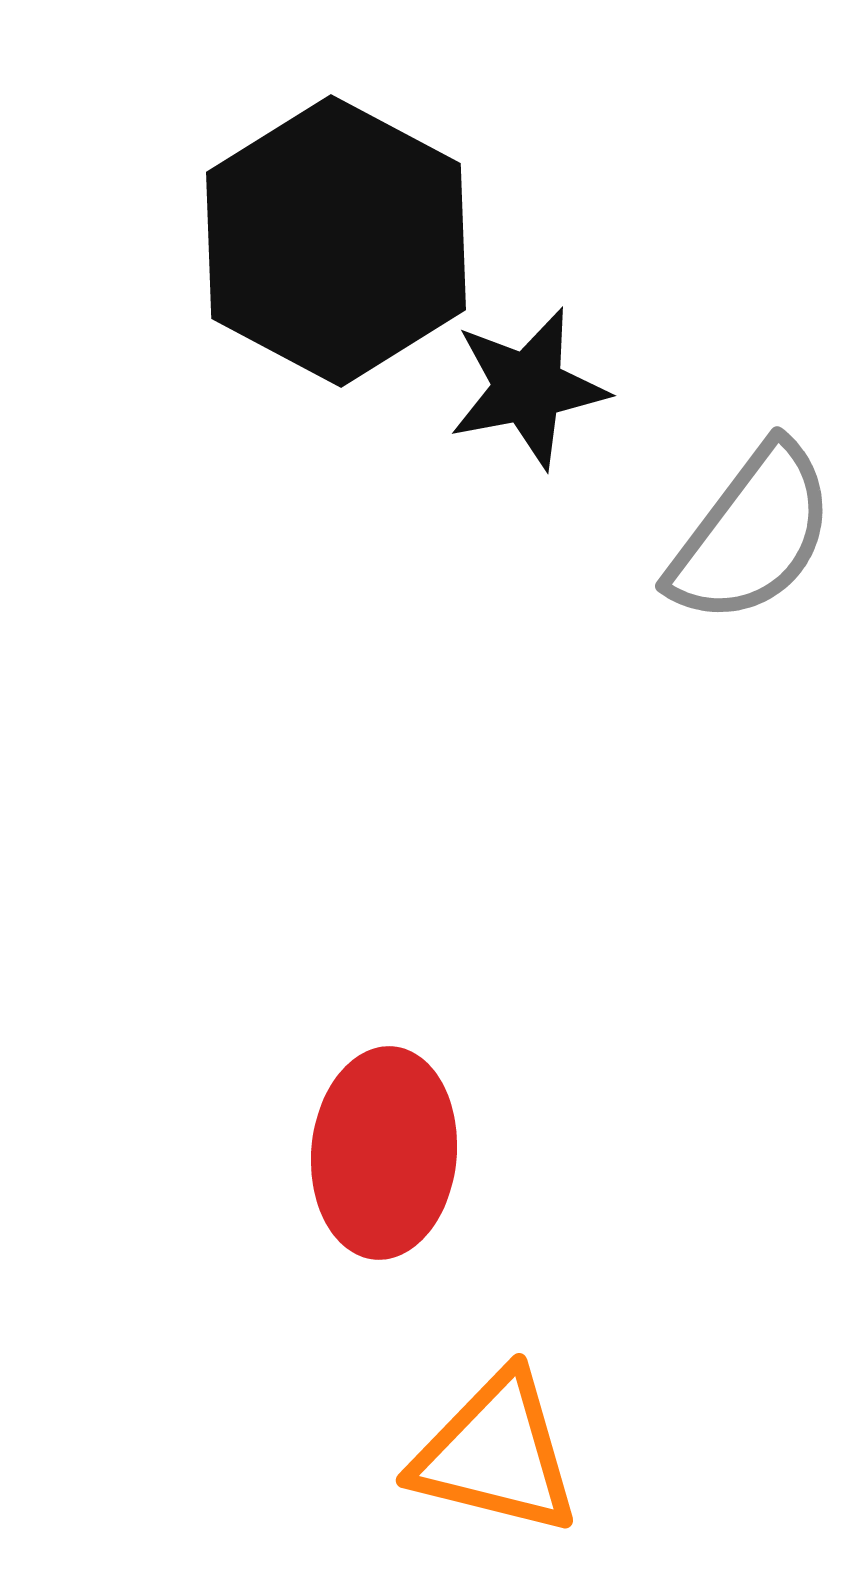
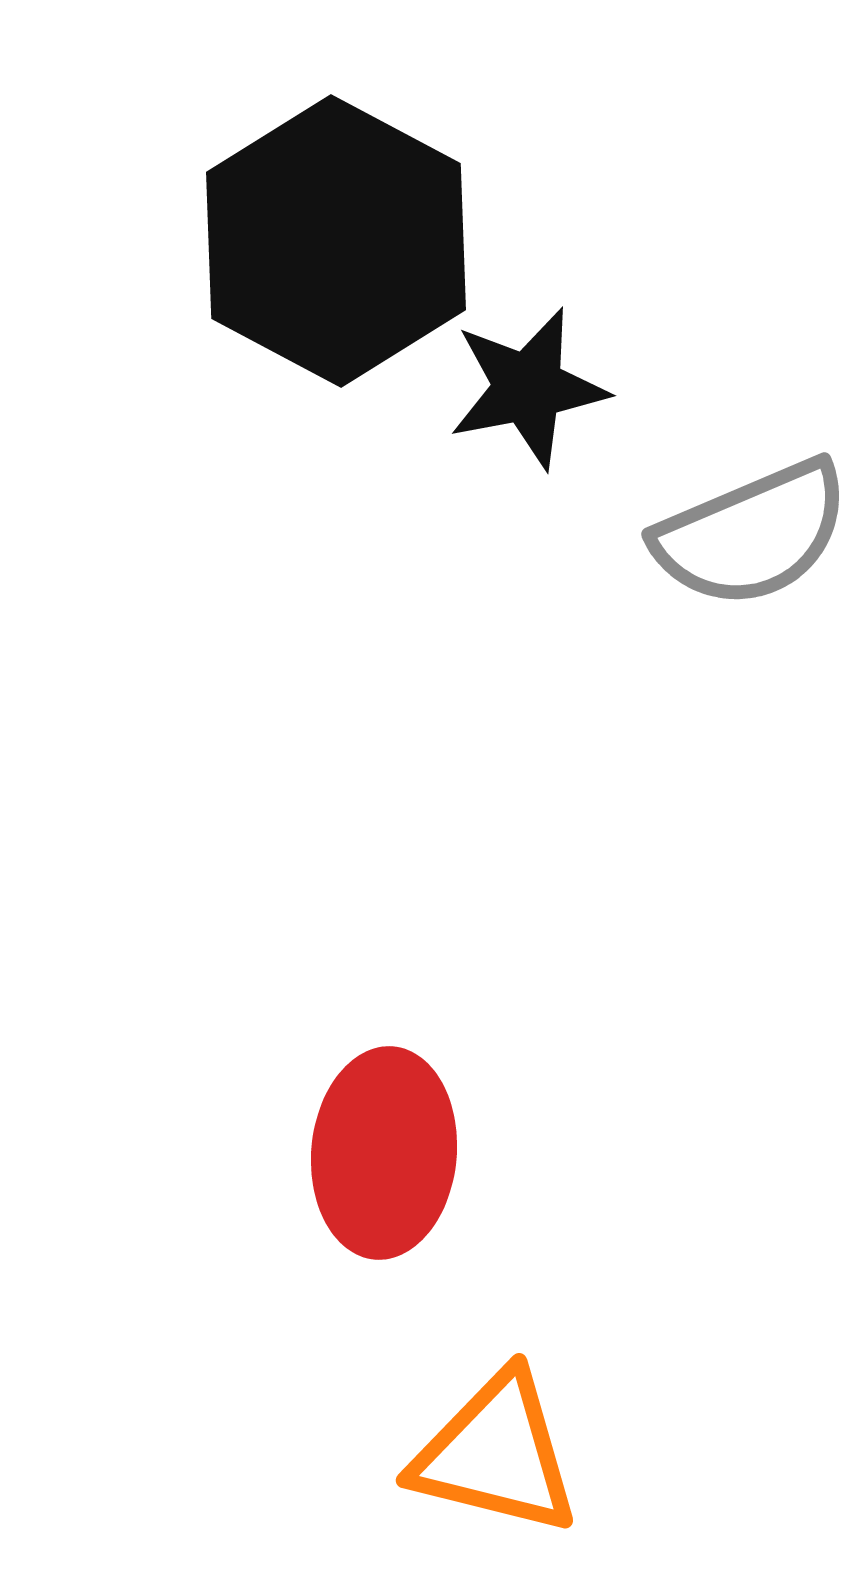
gray semicircle: rotated 30 degrees clockwise
